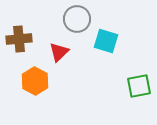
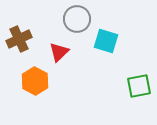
brown cross: rotated 20 degrees counterclockwise
